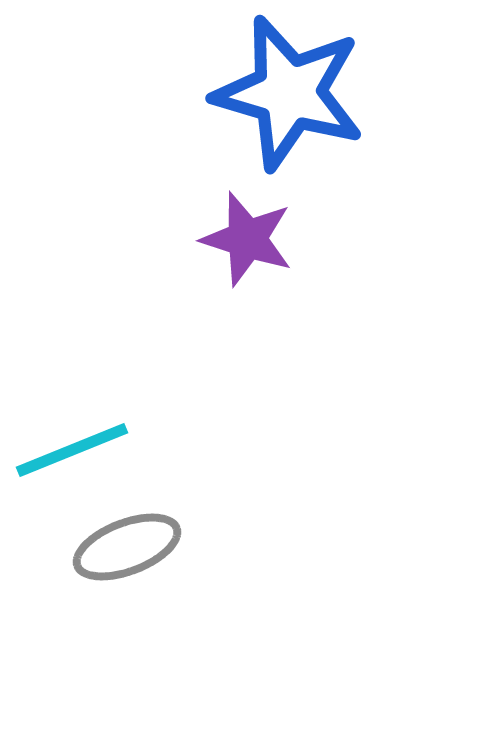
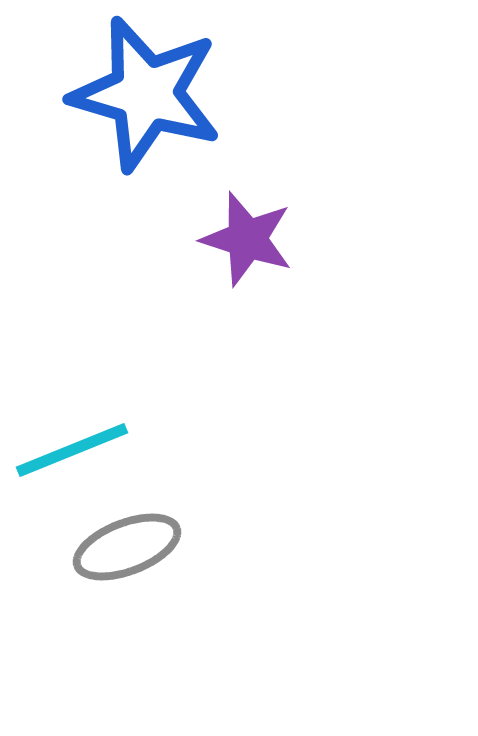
blue star: moved 143 px left, 1 px down
